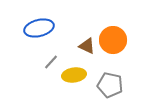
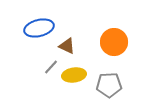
orange circle: moved 1 px right, 2 px down
brown triangle: moved 20 px left
gray line: moved 5 px down
gray pentagon: moved 1 px left; rotated 15 degrees counterclockwise
